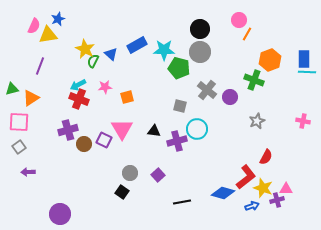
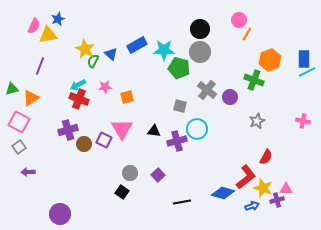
cyan line at (307, 72): rotated 30 degrees counterclockwise
pink square at (19, 122): rotated 25 degrees clockwise
